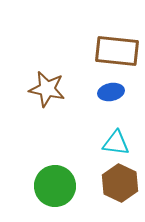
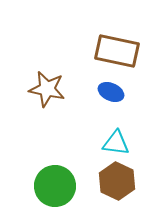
brown rectangle: rotated 6 degrees clockwise
blue ellipse: rotated 35 degrees clockwise
brown hexagon: moved 3 px left, 2 px up
